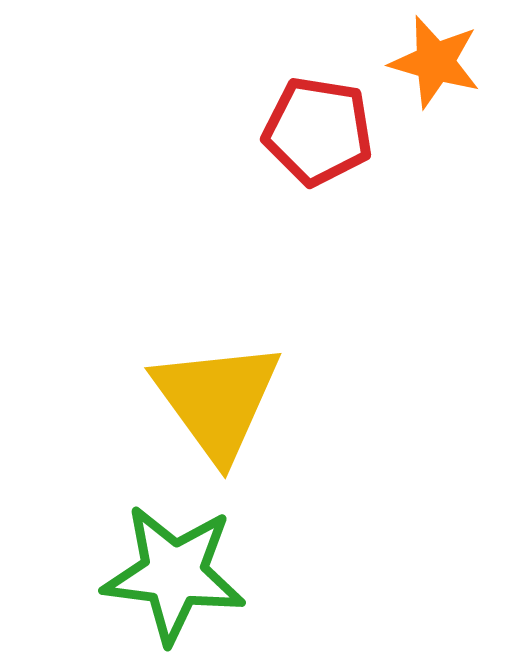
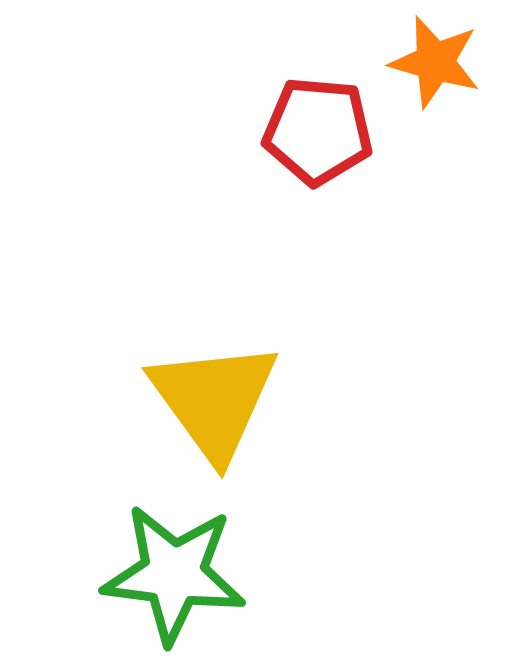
red pentagon: rotated 4 degrees counterclockwise
yellow triangle: moved 3 px left
